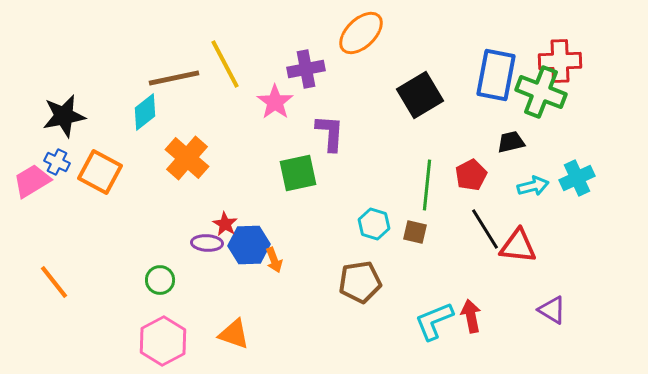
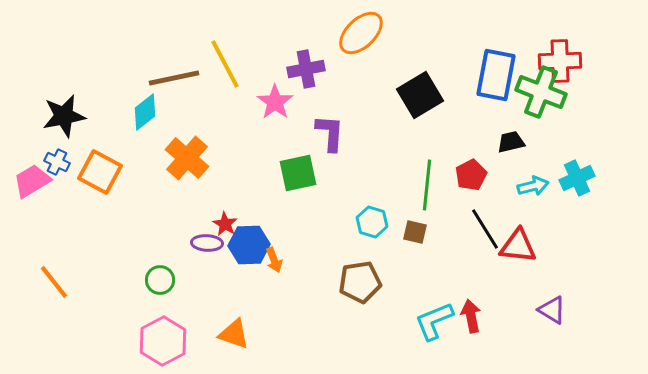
cyan hexagon: moved 2 px left, 2 px up
